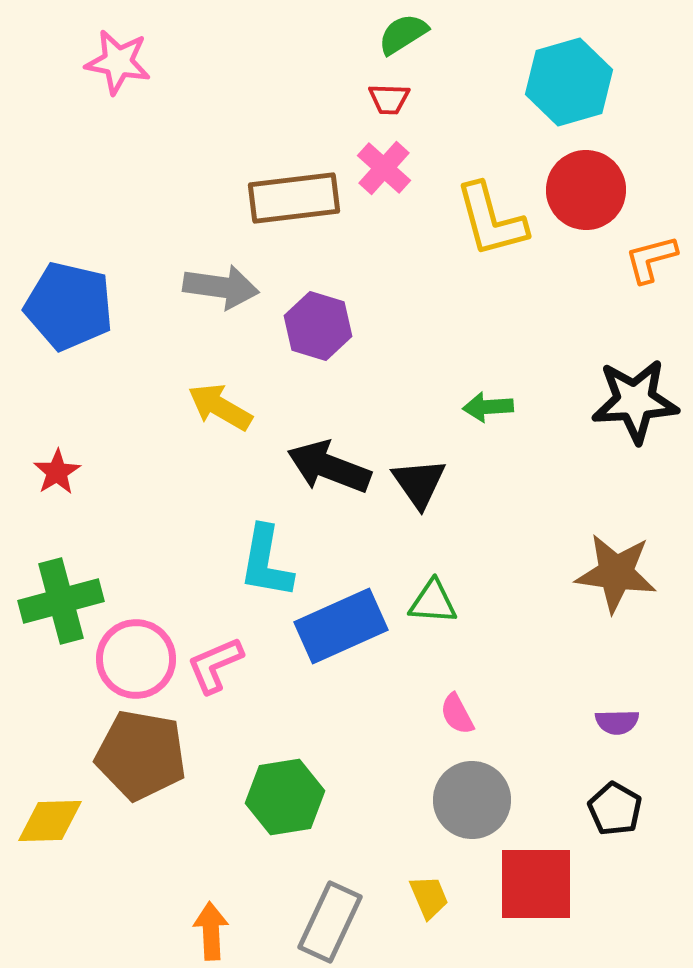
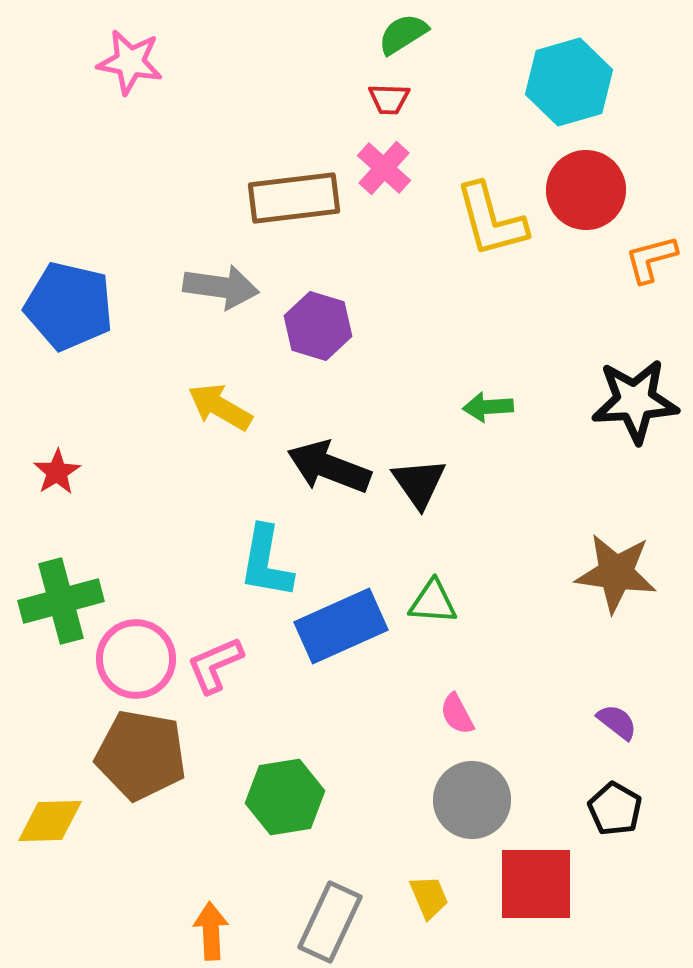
pink star: moved 12 px right
purple semicircle: rotated 141 degrees counterclockwise
